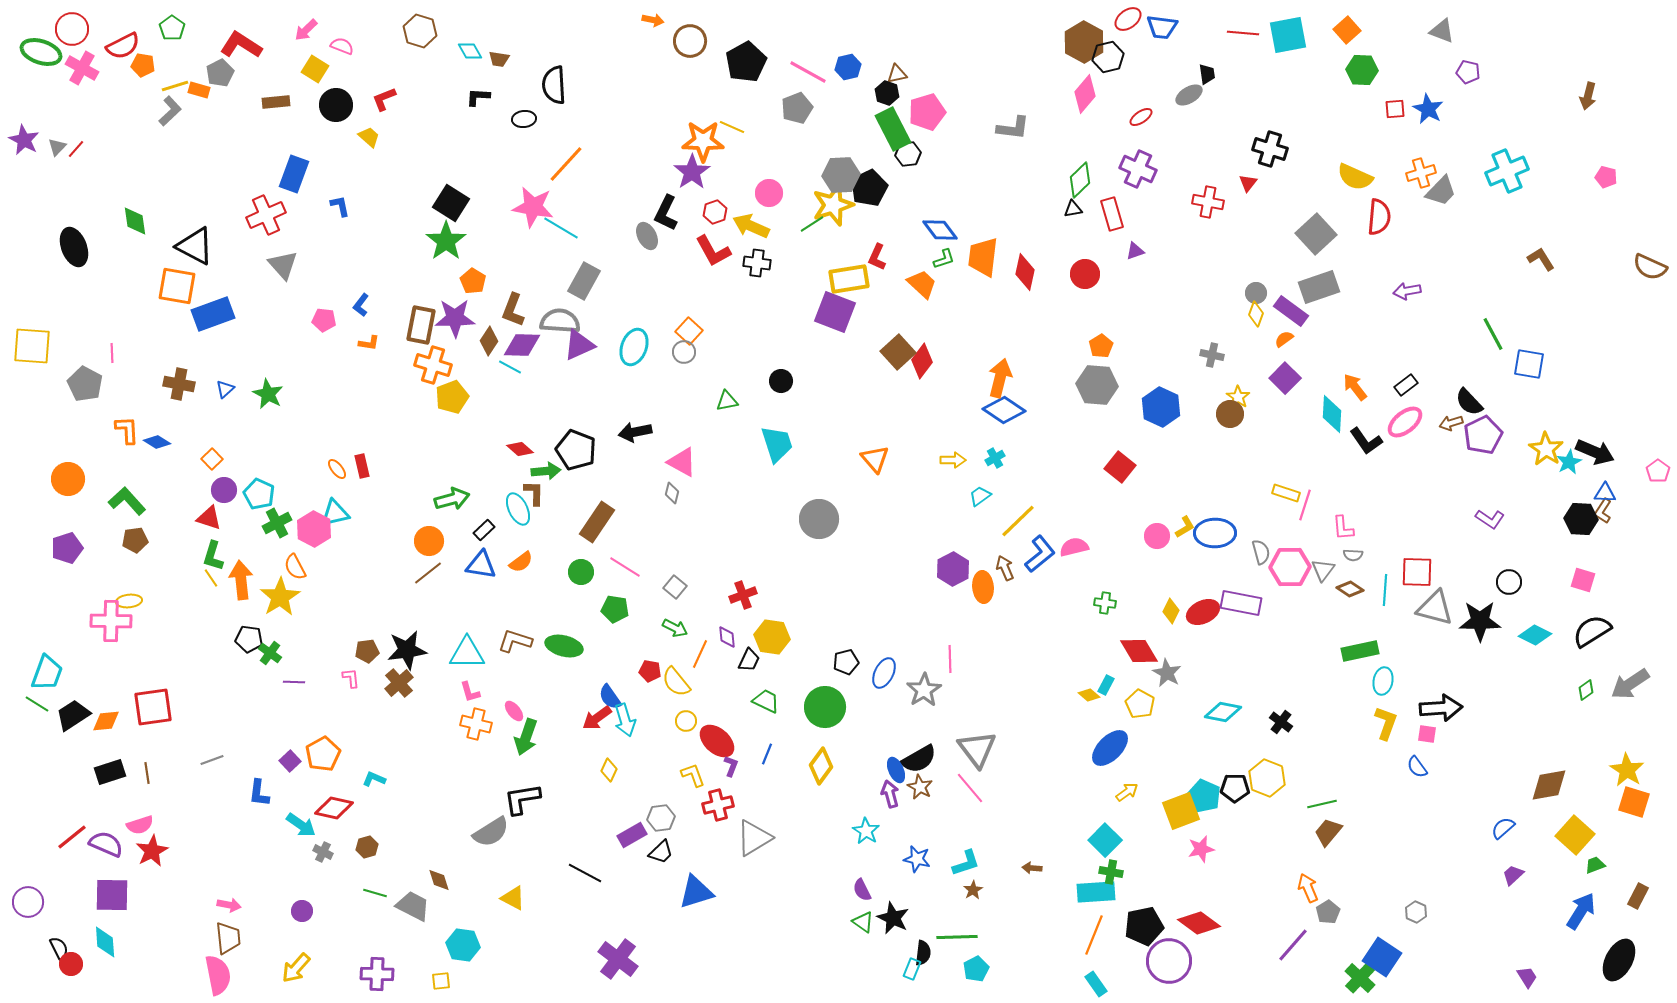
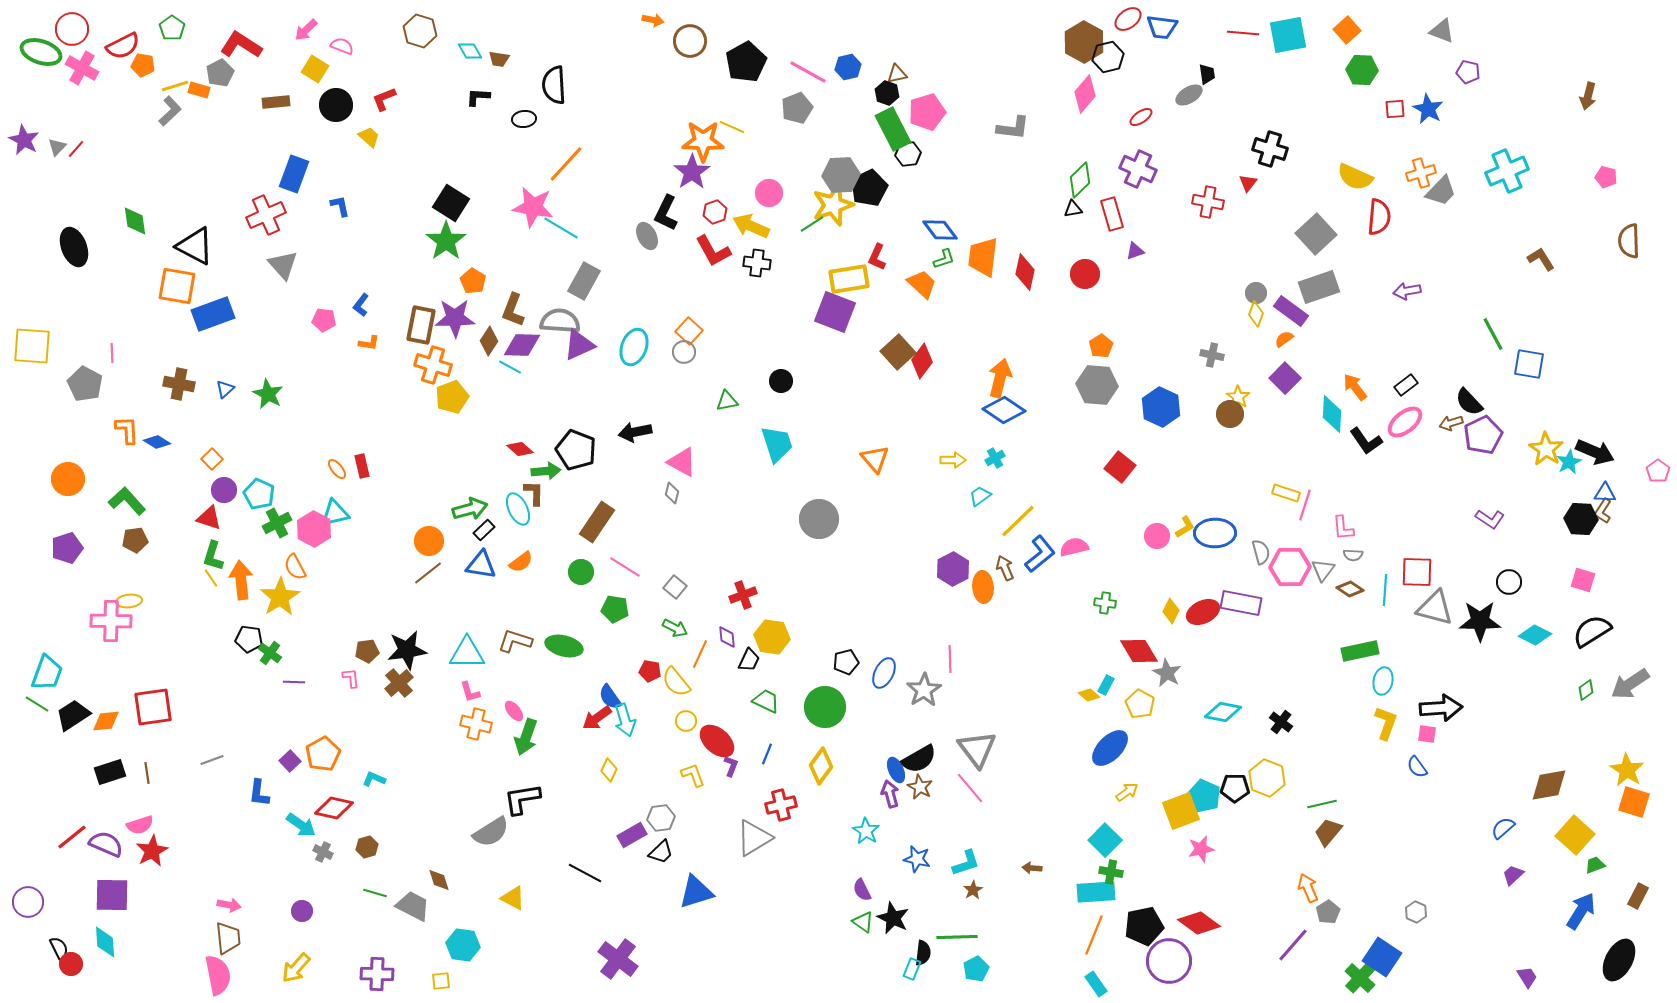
brown semicircle at (1650, 267): moved 21 px left, 26 px up; rotated 64 degrees clockwise
green arrow at (452, 499): moved 18 px right, 10 px down
red cross at (718, 805): moved 63 px right
